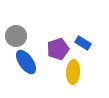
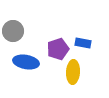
gray circle: moved 3 px left, 5 px up
blue rectangle: rotated 21 degrees counterclockwise
blue ellipse: rotated 45 degrees counterclockwise
